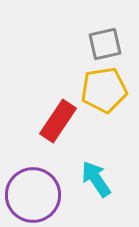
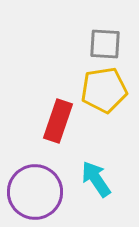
gray square: rotated 16 degrees clockwise
red rectangle: rotated 15 degrees counterclockwise
purple circle: moved 2 px right, 3 px up
